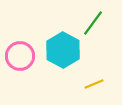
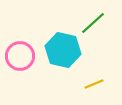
green line: rotated 12 degrees clockwise
cyan hexagon: rotated 16 degrees counterclockwise
